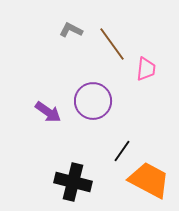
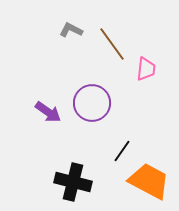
purple circle: moved 1 px left, 2 px down
orange trapezoid: moved 1 px down
